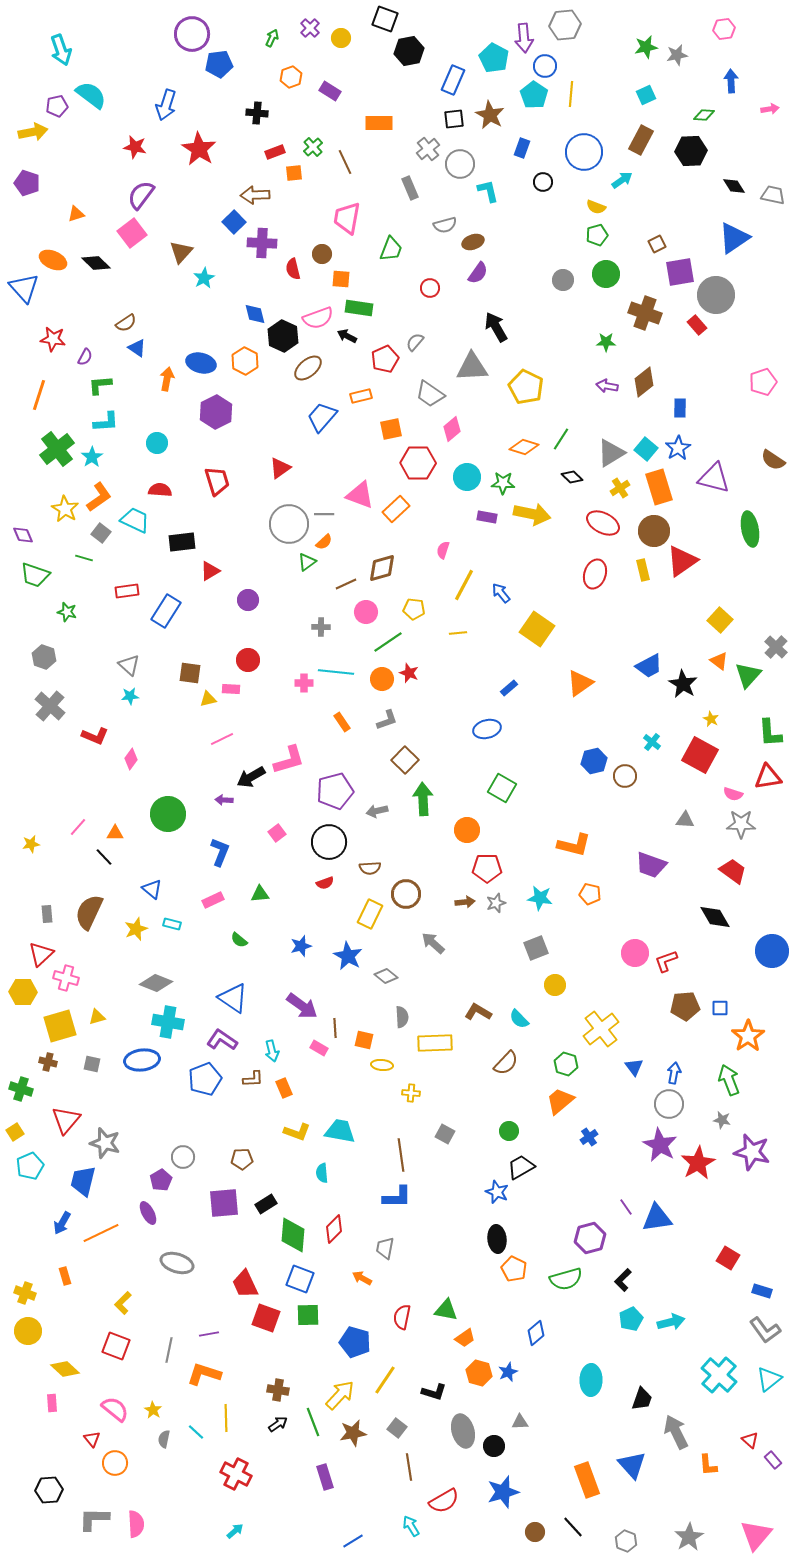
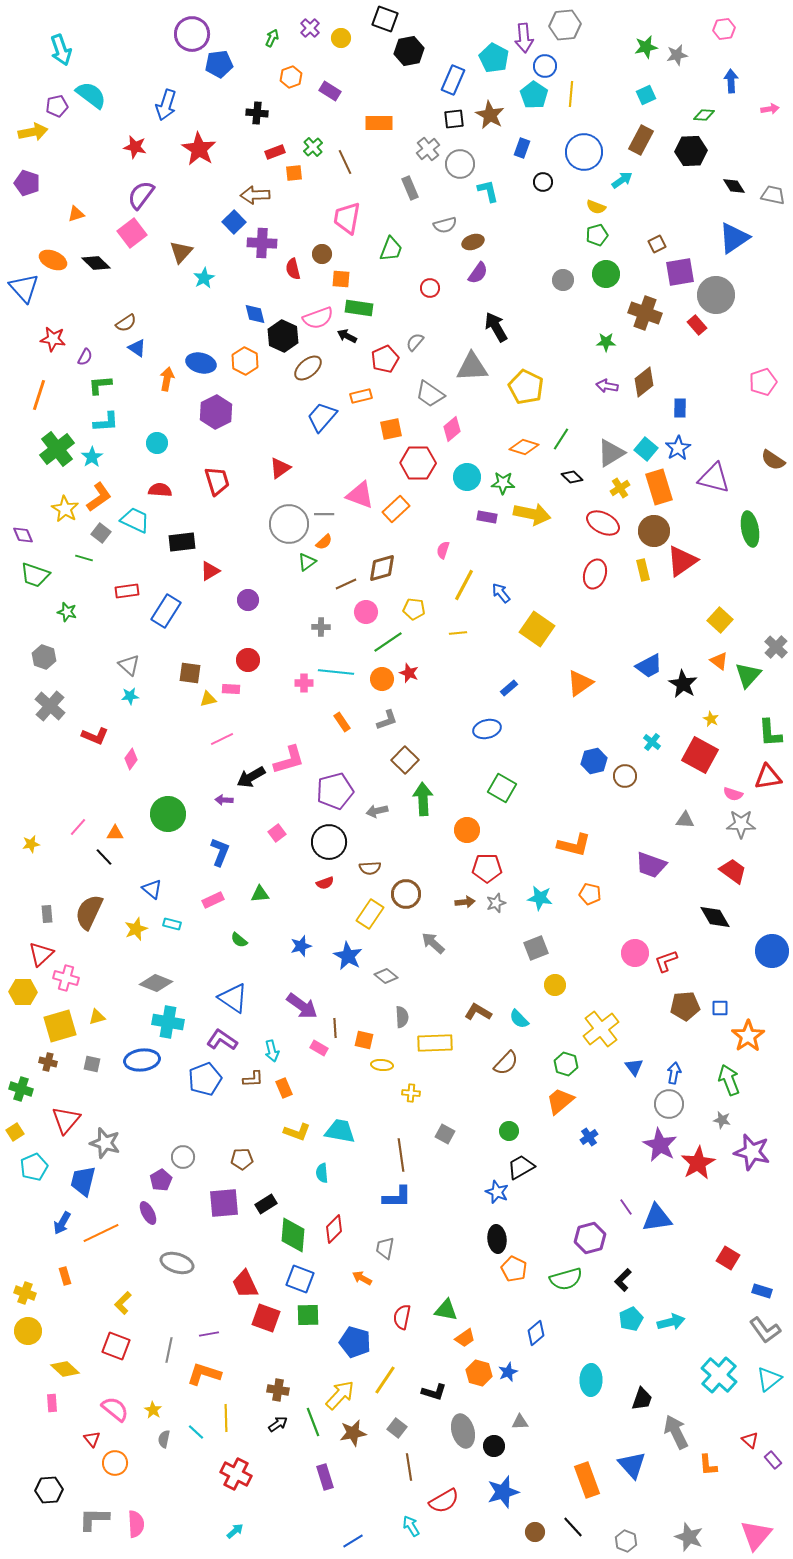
yellow rectangle at (370, 914): rotated 8 degrees clockwise
cyan pentagon at (30, 1166): moved 4 px right, 1 px down
gray star at (689, 1537): rotated 20 degrees counterclockwise
